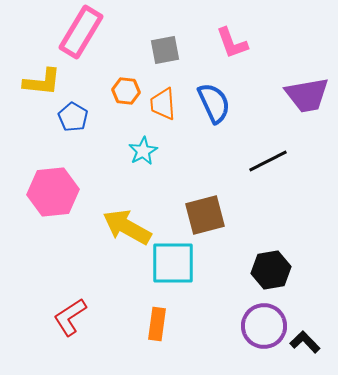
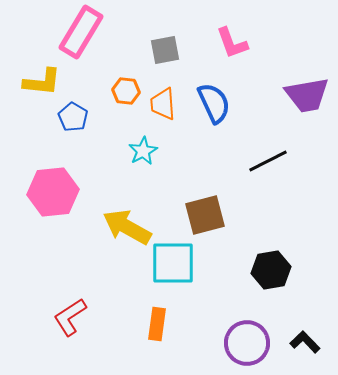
purple circle: moved 17 px left, 17 px down
